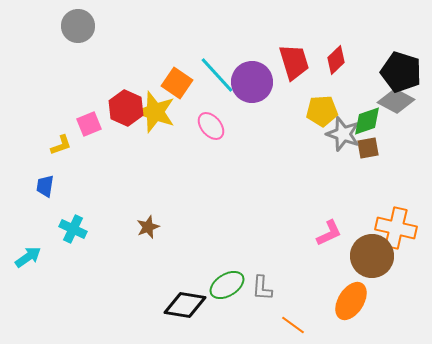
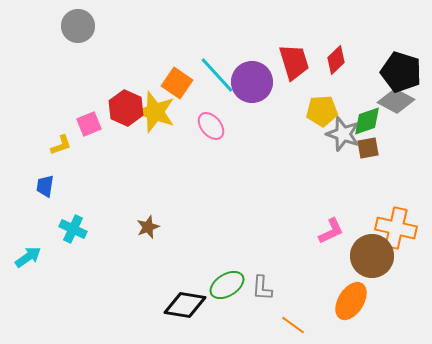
pink L-shape: moved 2 px right, 2 px up
